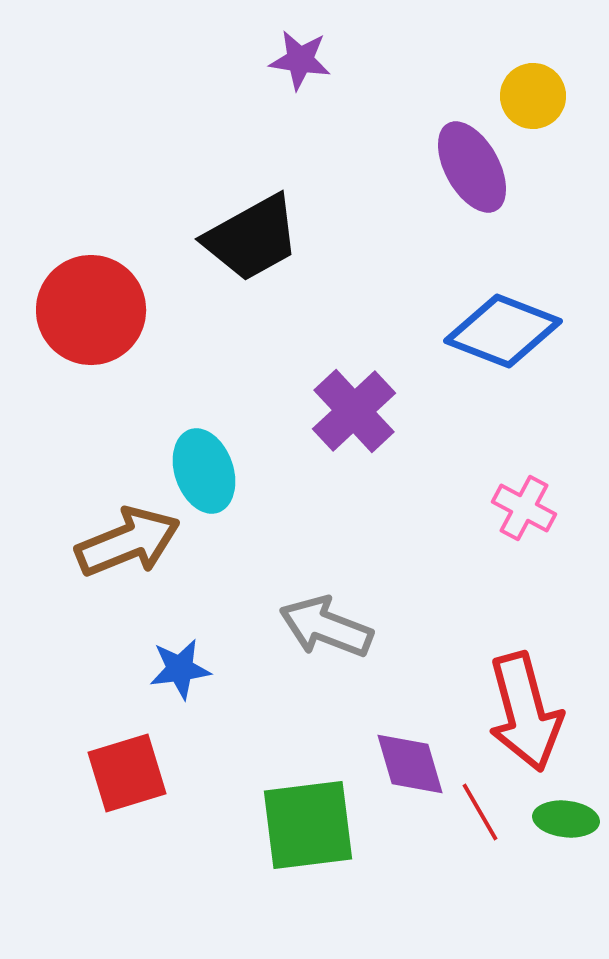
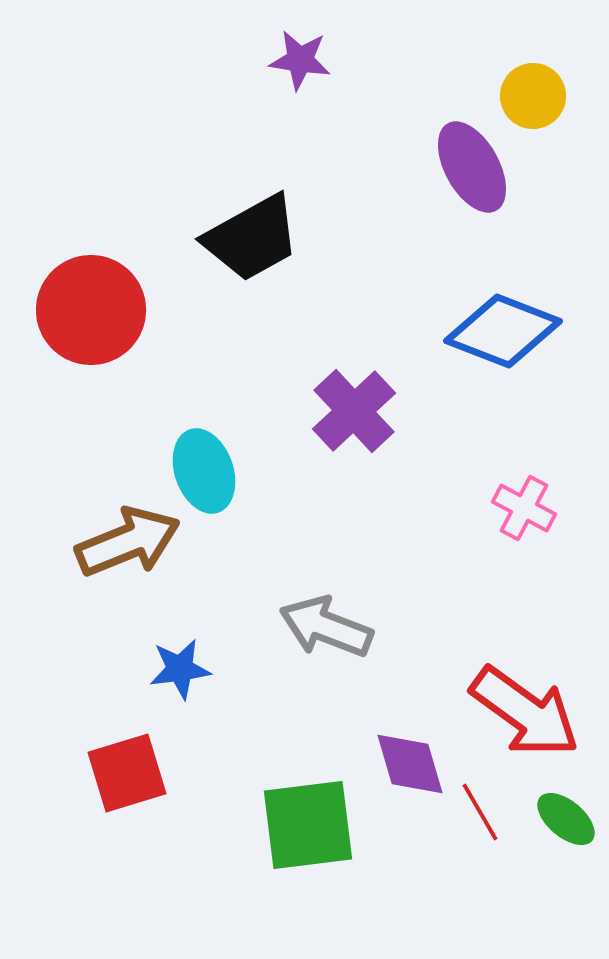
red arrow: rotated 39 degrees counterclockwise
green ellipse: rotated 34 degrees clockwise
